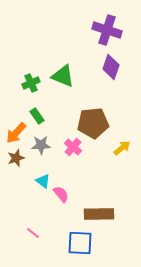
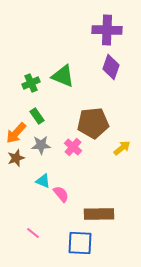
purple cross: rotated 16 degrees counterclockwise
cyan triangle: rotated 14 degrees counterclockwise
